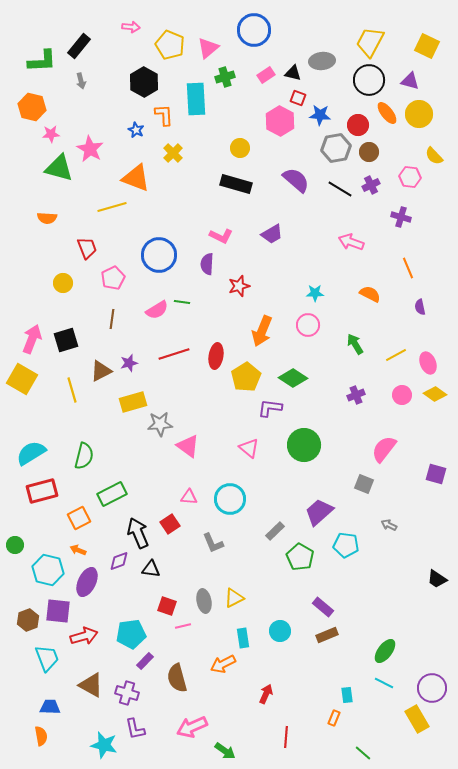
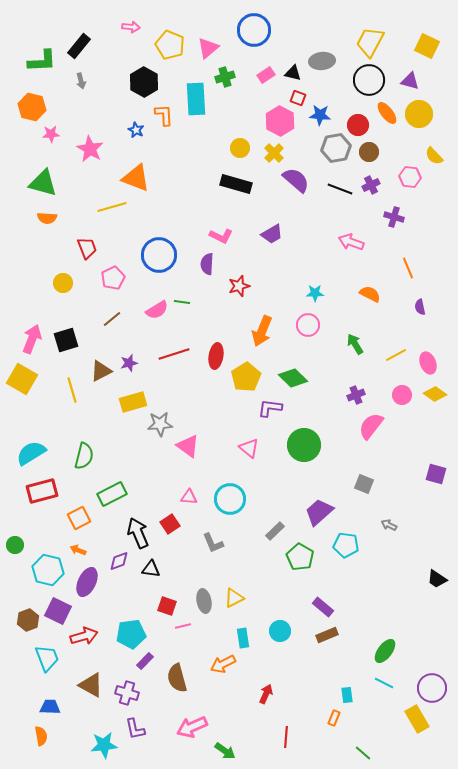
yellow cross at (173, 153): moved 101 px right
green triangle at (59, 168): moved 16 px left, 15 px down
black line at (340, 189): rotated 10 degrees counterclockwise
purple cross at (401, 217): moved 7 px left
brown line at (112, 319): rotated 42 degrees clockwise
green diamond at (293, 378): rotated 12 degrees clockwise
pink semicircle at (384, 449): moved 13 px left, 23 px up
purple square at (58, 611): rotated 20 degrees clockwise
cyan star at (104, 745): rotated 20 degrees counterclockwise
